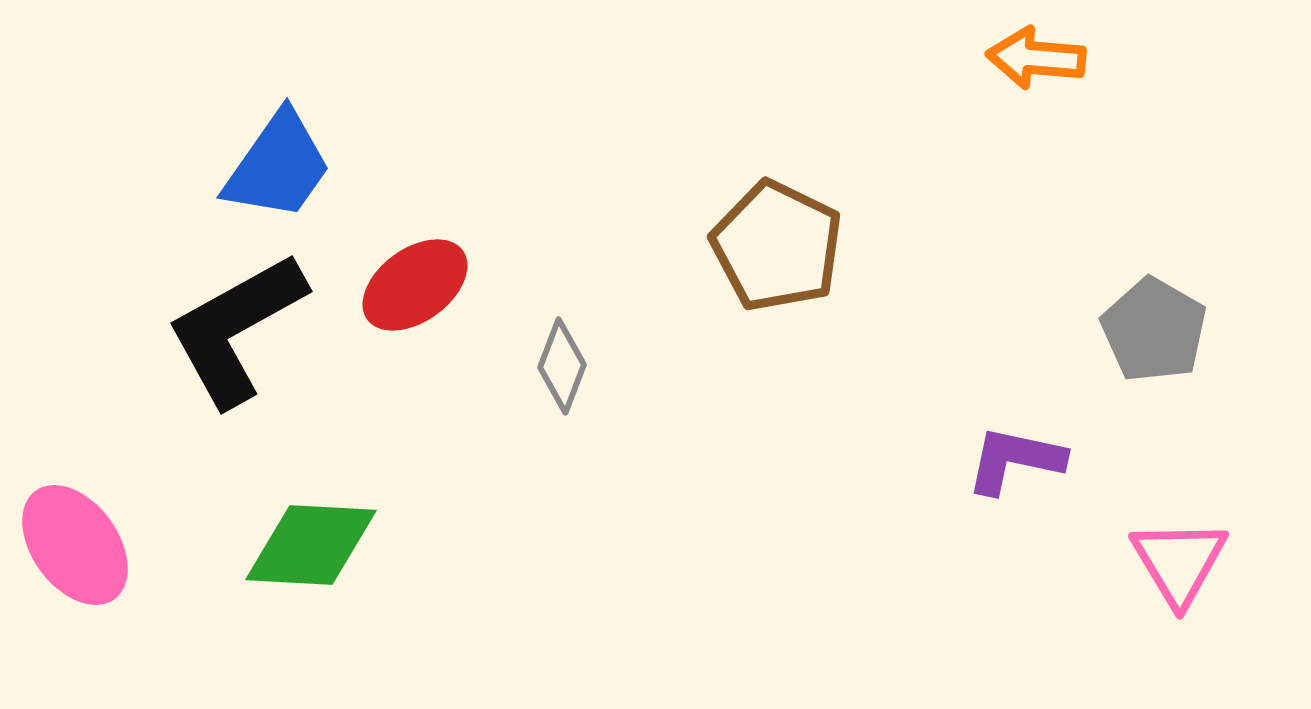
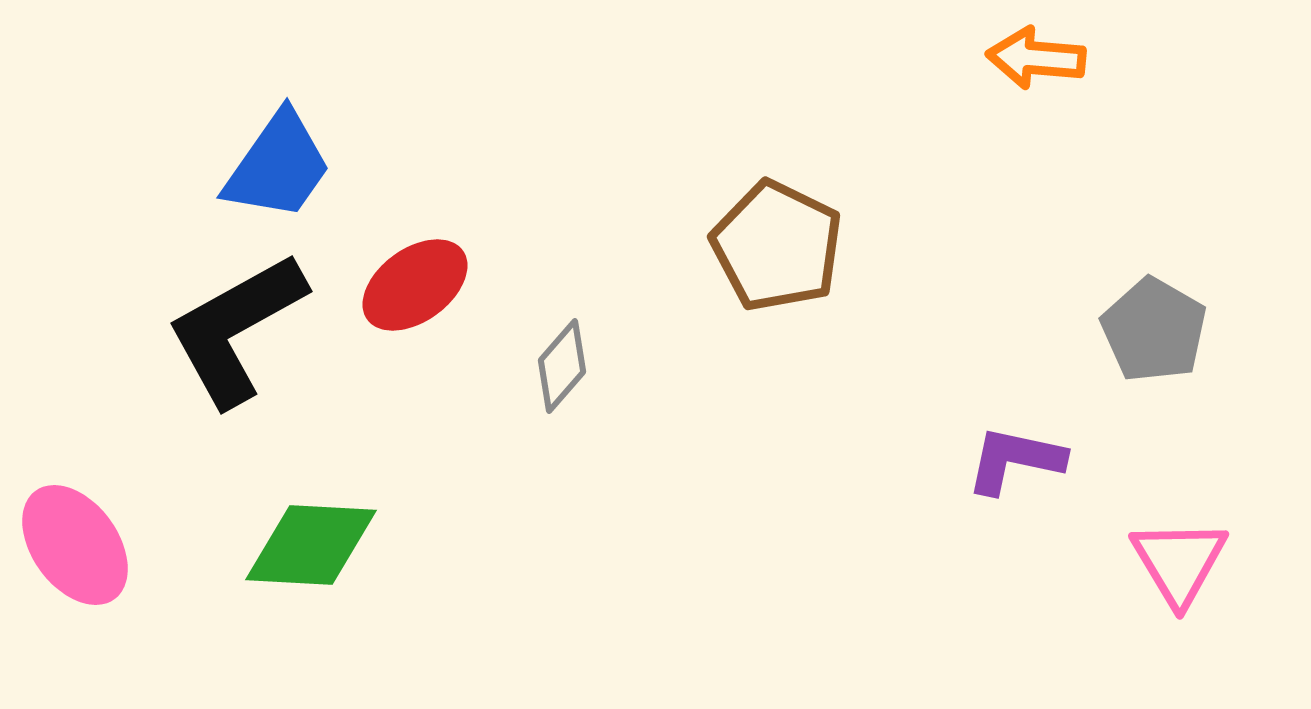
gray diamond: rotated 20 degrees clockwise
